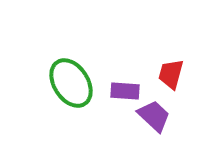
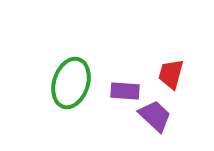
green ellipse: rotated 51 degrees clockwise
purple trapezoid: moved 1 px right
